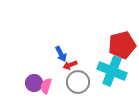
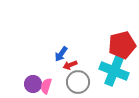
blue arrow: rotated 63 degrees clockwise
cyan cross: moved 2 px right
purple circle: moved 1 px left, 1 px down
